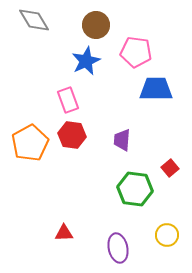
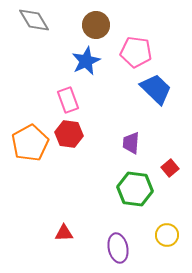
blue trapezoid: rotated 44 degrees clockwise
red hexagon: moved 3 px left, 1 px up
purple trapezoid: moved 9 px right, 3 px down
